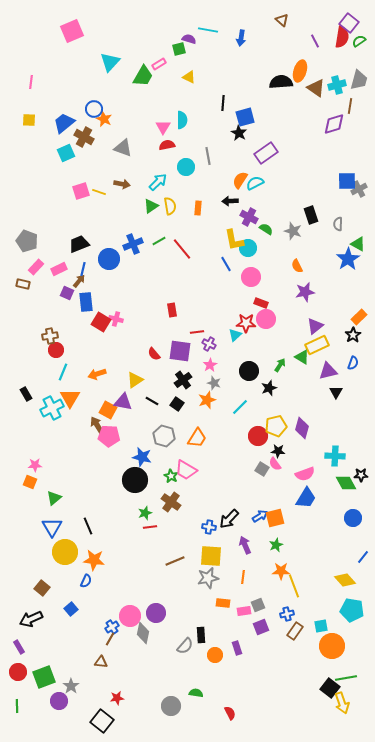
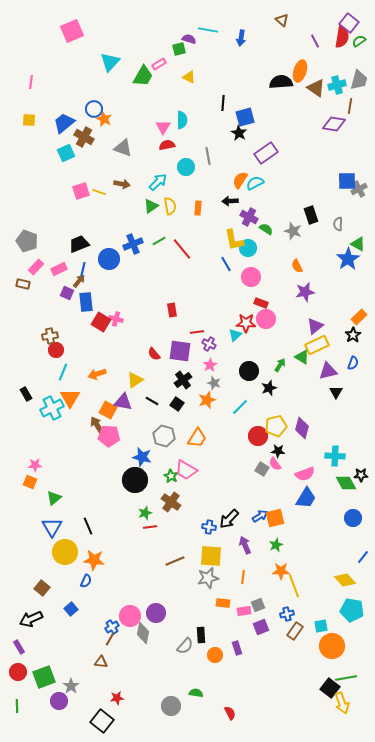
purple diamond at (334, 124): rotated 25 degrees clockwise
